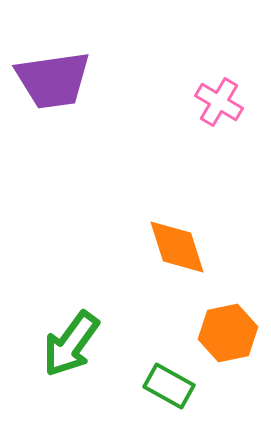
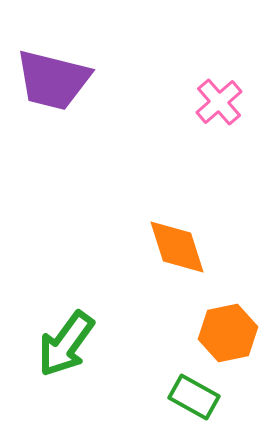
purple trapezoid: rotated 22 degrees clockwise
pink cross: rotated 18 degrees clockwise
green arrow: moved 5 px left
green rectangle: moved 25 px right, 11 px down
